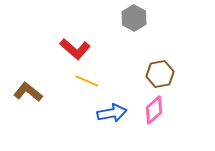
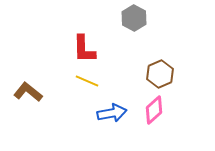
red L-shape: moved 9 px right; rotated 48 degrees clockwise
brown hexagon: rotated 12 degrees counterclockwise
